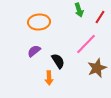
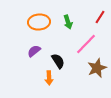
green arrow: moved 11 px left, 12 px down
